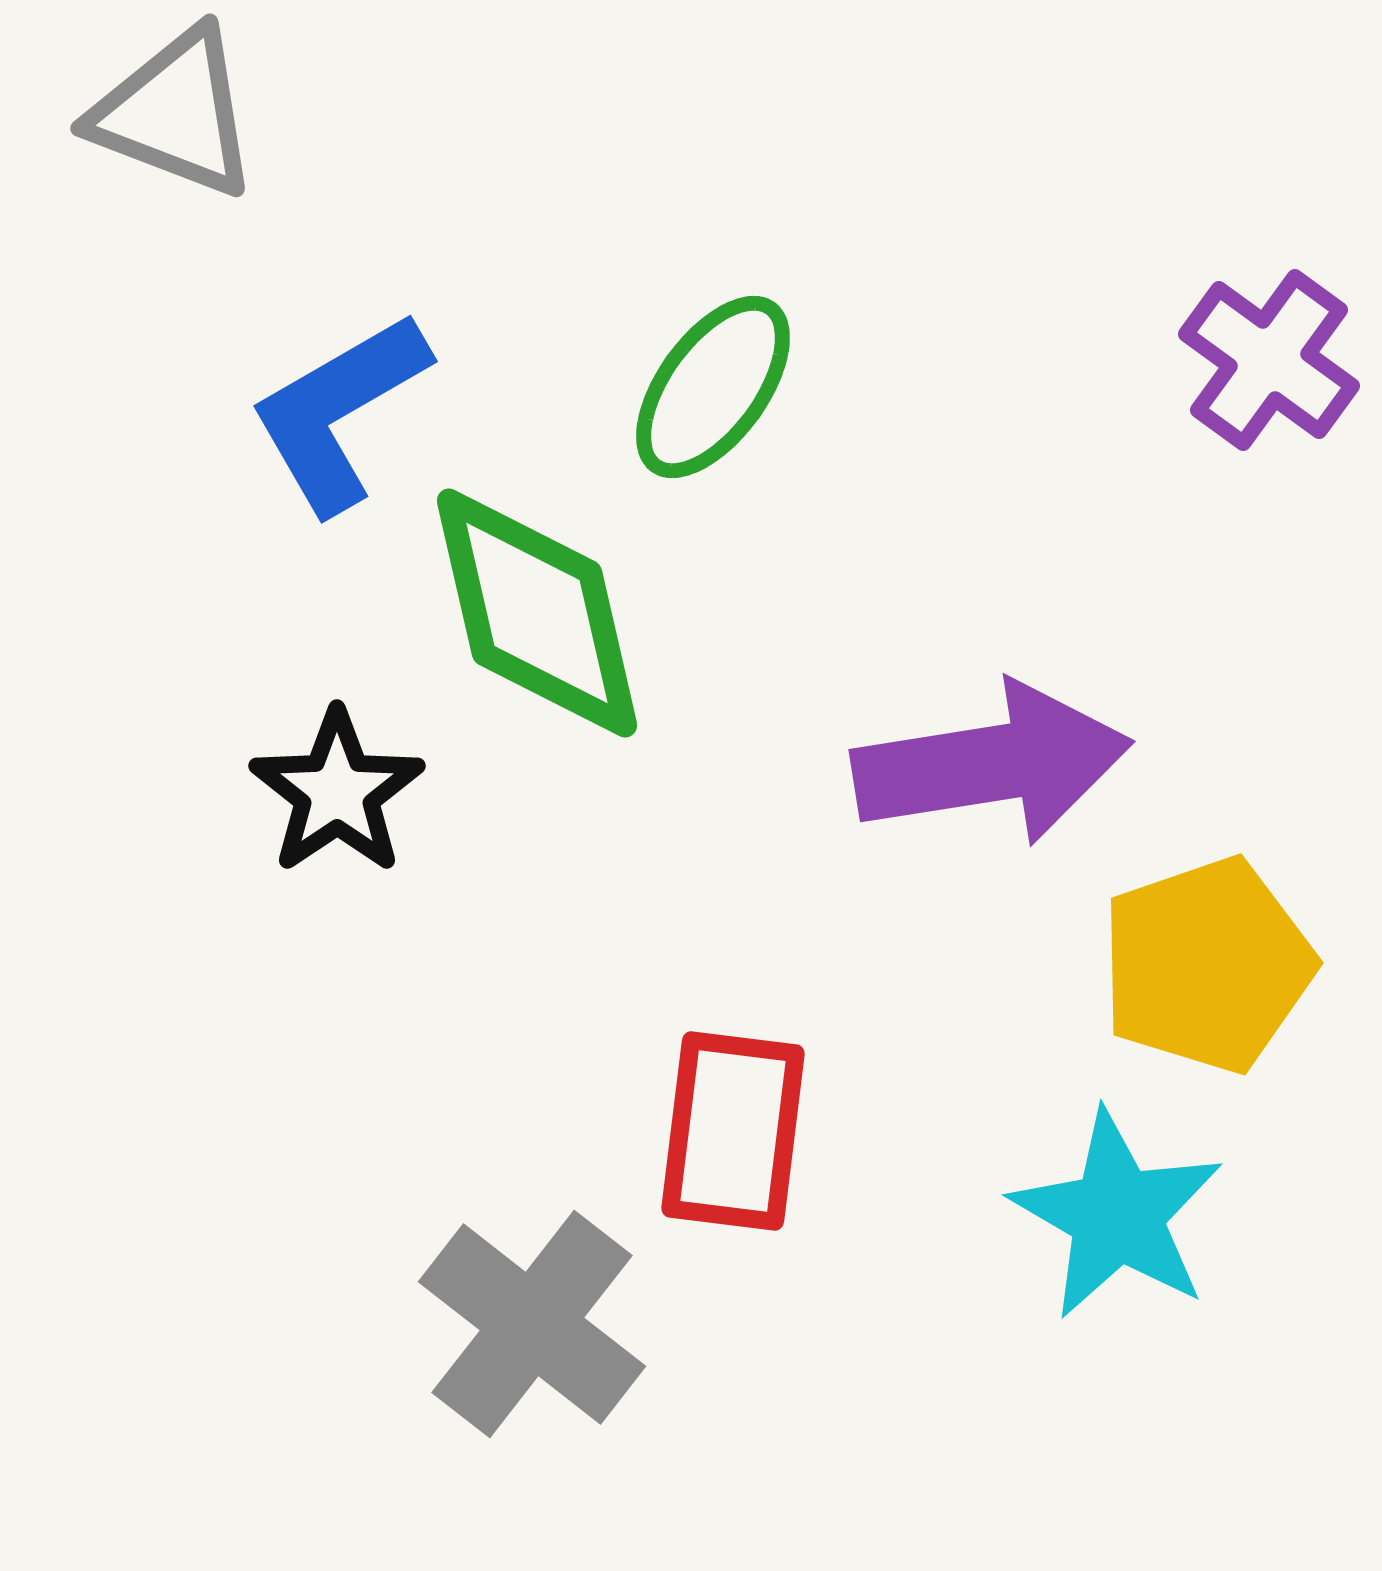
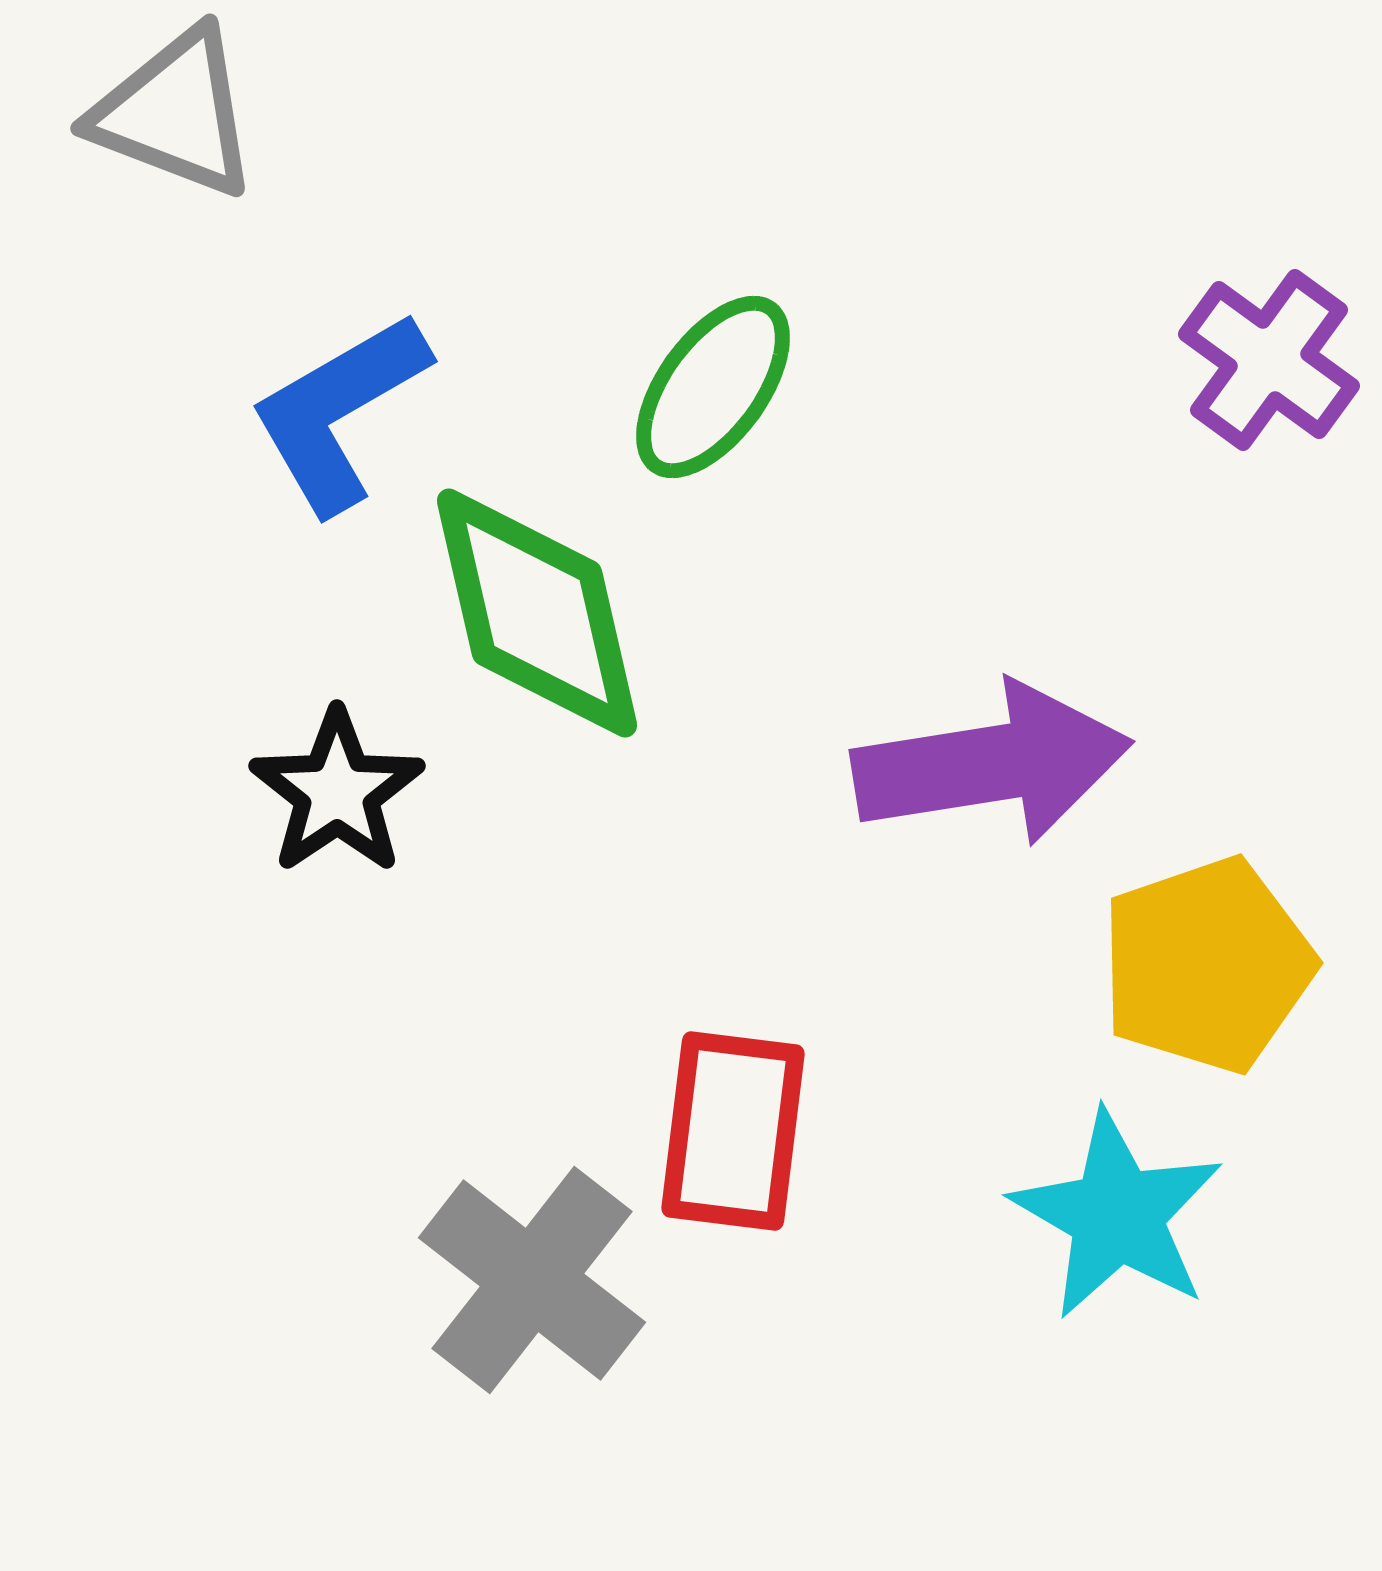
gray cross: moved 44 px up
